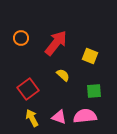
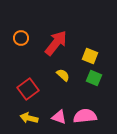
green square: moved 13 px up; rotated 28 degrees clockwise
yellow arrow: moved 3 px left; rotated 48 degrees counterclockwise
